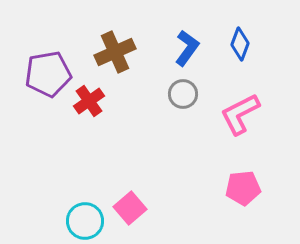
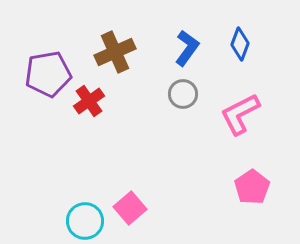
pink pentagon: moved 9 px right, 1 px up; rotated 28 degrees counterclockwise
